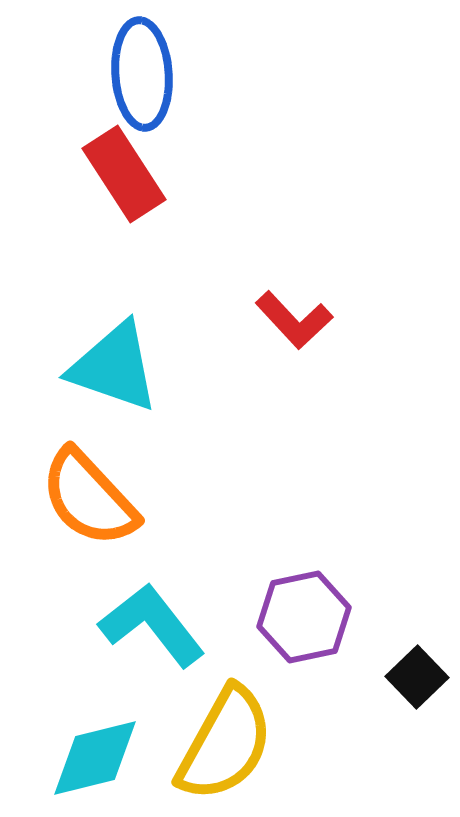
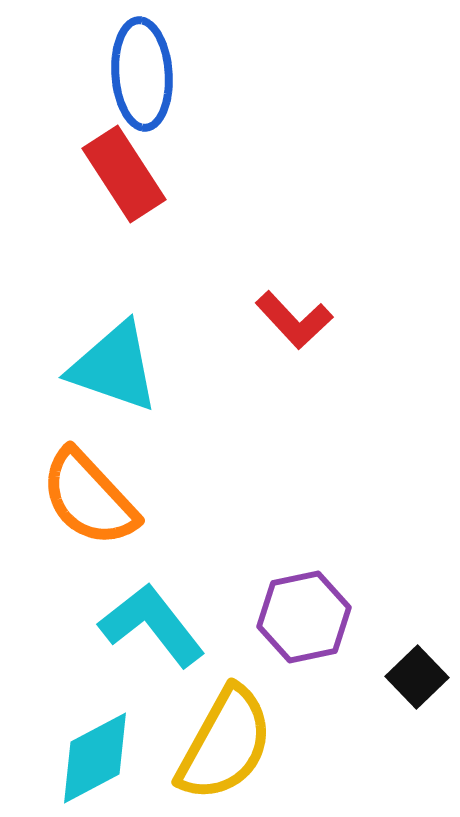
cyan diamond: rotated 14 degrees counterclockwise
